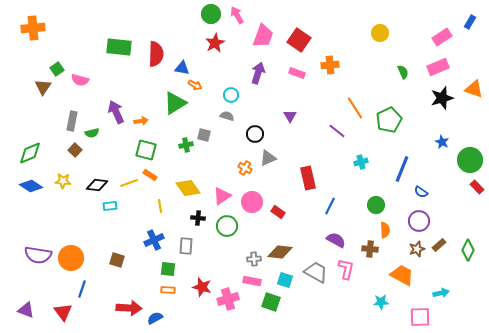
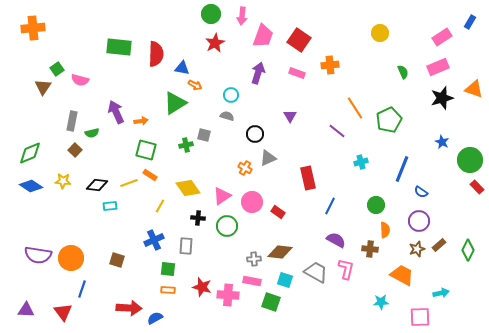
pink arrow at (237, 15): moved 5 px right, 1 px down; rotated 144 degrees counterclockwise
yellow line at (160, 206): rotated 40 degrees clockwise
pink cross at (228, 299): moved 4 px up; rotated 20 degrees clockwise
purple triangle at (26, 310): rotated 18 degrees counterclockwise
